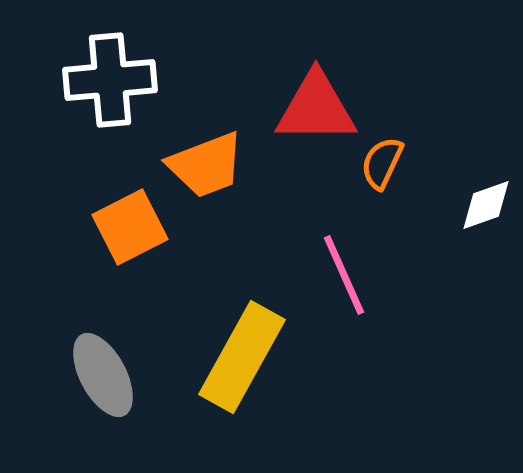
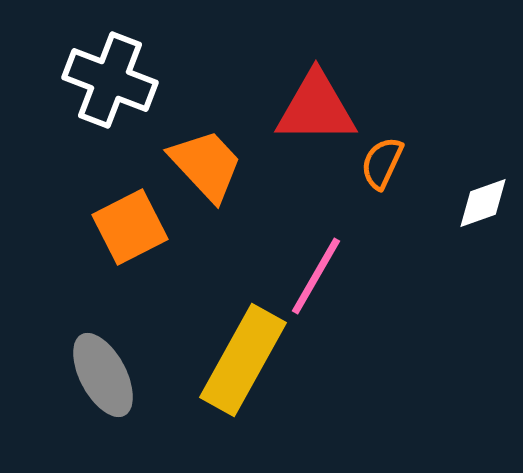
white cross: rotated 26 degrees clockwise
orange trapezoid: rotated 112 degrees counterclockwise
white diamond: moved 3 px left, 2 px up
pink line: moved 28 px left, 1 px down; rotated 54 degrees clockwise
yellow rectangle: moved 1 px right, 3 px down
